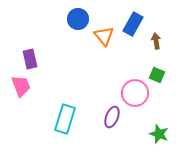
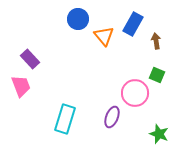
purple rectangle: rotated 30 degrees counterclockwise
